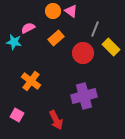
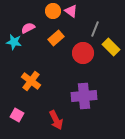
purple cross: rotated 10 degrees clockwise
